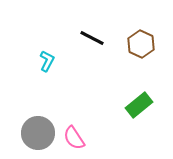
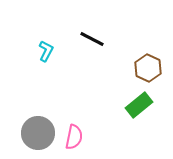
black line: moved 1 px down
brown hexagon: moved 7 px right, 24 px down
cyan L-shape: moved 1 px left, 10 px up
pink semicircle: moved 1 px up; rotated 135 degrees counterclockwise
